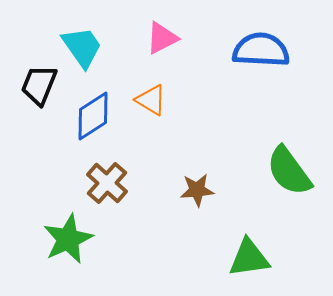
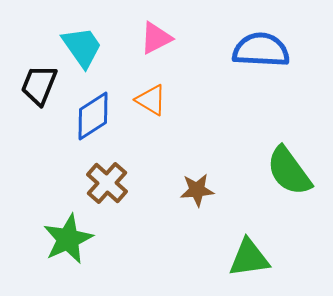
pink triangle: moved 6 px left
